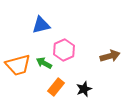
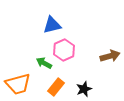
blue triangle: moved 11 px right
orange trapezoid: moved 19 px down
